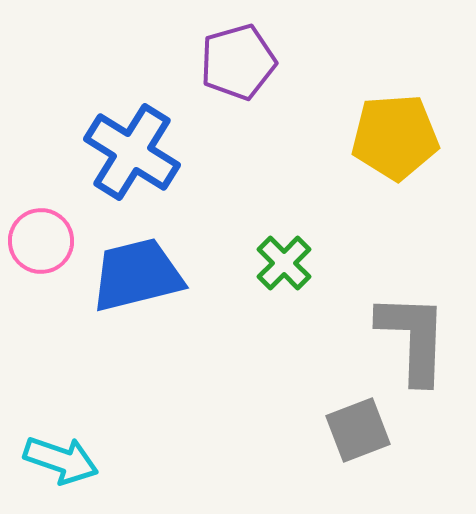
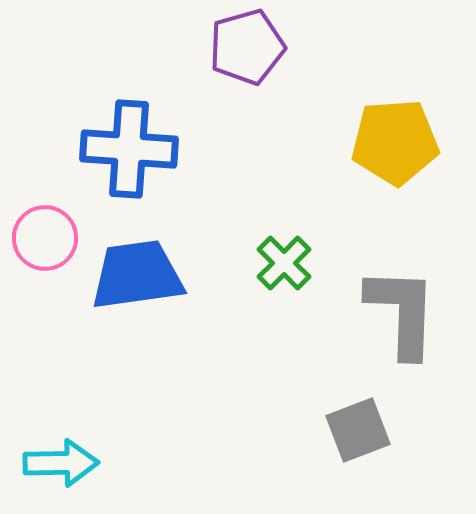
purple pentagon: moved 9 px right, 15 px up
yellow pentagon: moved 5 px down
blue cross: moved 3 px left, 3 px up; rotated 28 degrees counterclockwise
pink circle: moved 4 px right, 3 px up
blue trapezoid: rotated 6 degrees clockwise
gray L-shape: moved 11 px left, 26 px up
cyan arrow: moved 3 px down; rotated 20 degrees counterclockwise
